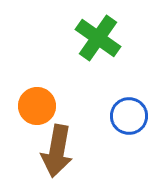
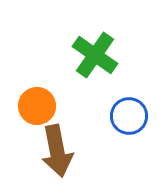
green cross: moved 3 px left, 17 px down
brown arrow: rotated 21 degrees counterclockwise
